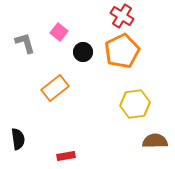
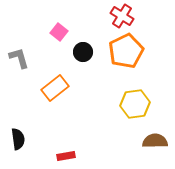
gray L-shape: moved 6 px left, 15 px down
orange pentagon: moved 4 px right
